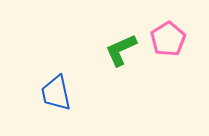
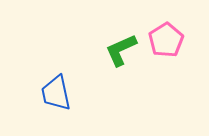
pink pentagon: moved 2 px left, 1 px down
